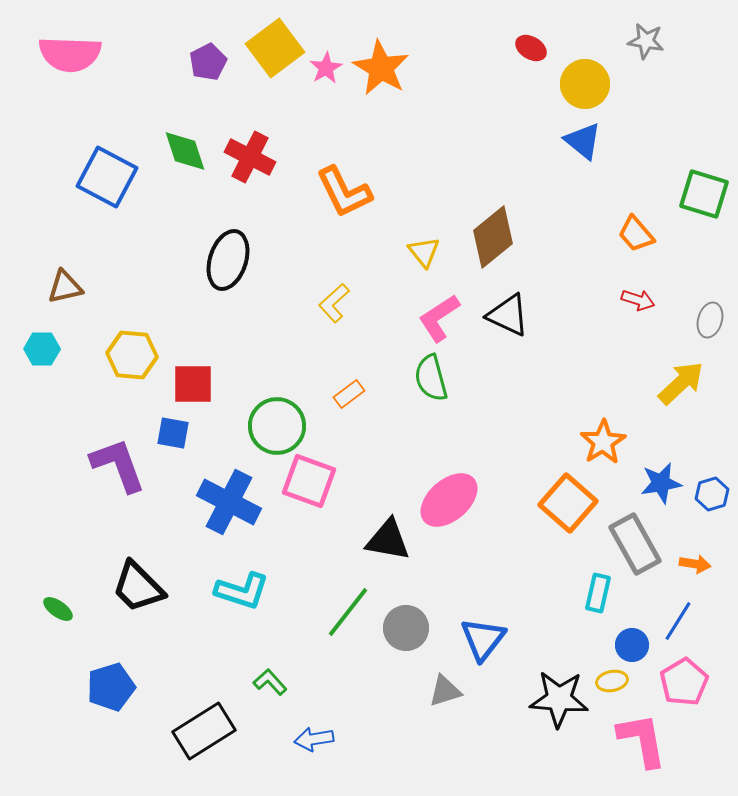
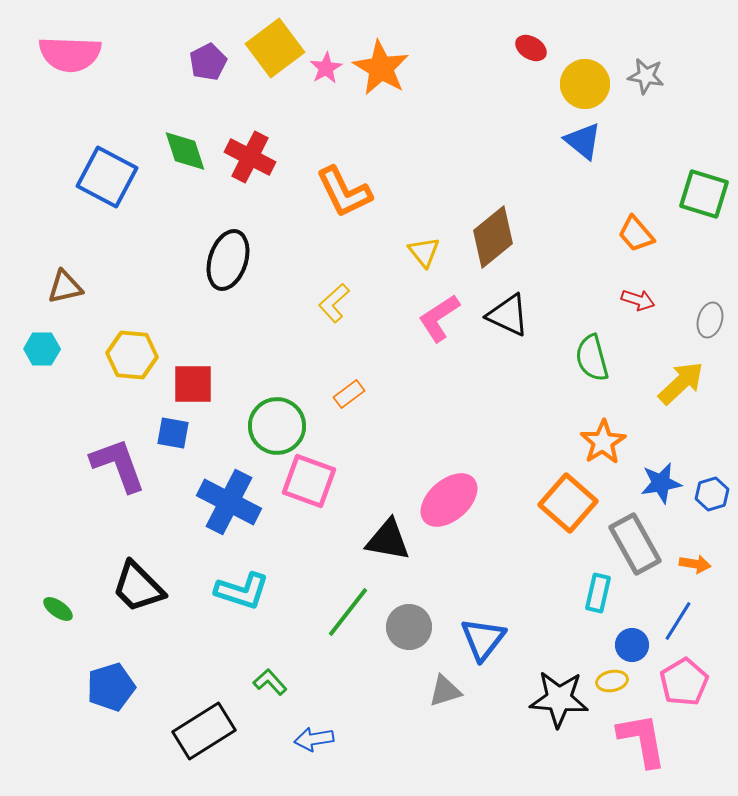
gray star at (646, 41): moved 35 px down
green semicircle at (431, 378): moved 161 px right, 20 px up
gray circle at (406, 628): moved 3 px right, 1 px up
